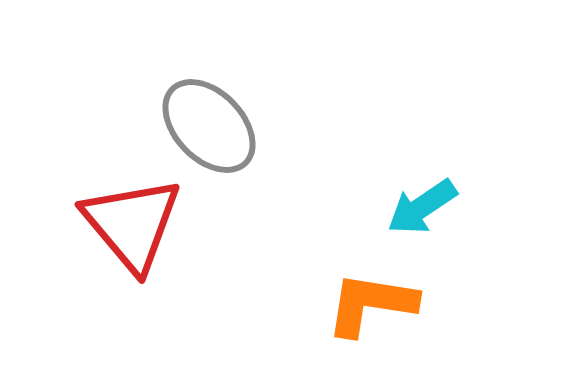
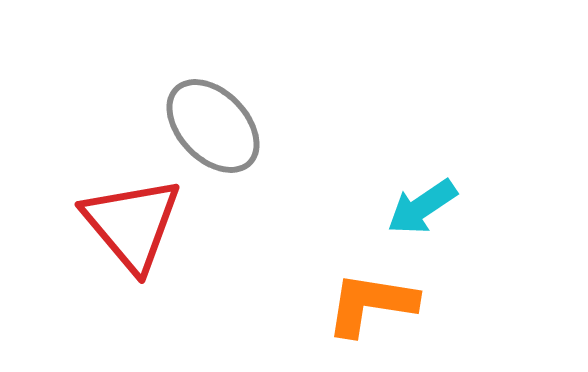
gray ellipse: moved 4 px right
